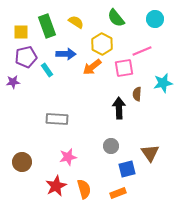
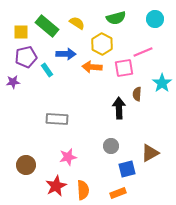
green semicircle: rotated 66 degrees counterclockwise
yellow semicircle: moved 1 px right, 1 px down
green rectangle: rotated 30 degrees counterclockwise
pink line: moved 1 px right, 1 px down
orange arrow: rotated 42 degrees clockwise
cyan star: moved 1 px left; rotated 24 degrees counterclockwise
brown triangle: rotated 36 degrees clockwise
brown circle: moved 4 px right, 3 px down
orange semicircle: moved 1 px left, 1 px down; rotated 12 degrees clockwise
